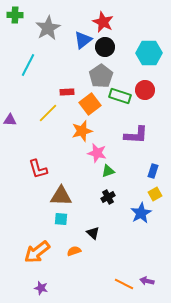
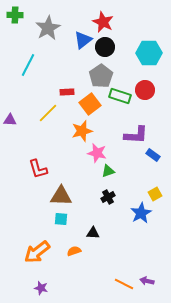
blue rectangle: moved 16 px up; rotated 72 degrees counterclockwise
black triangle: rotated 40 degrees counterclockwise
